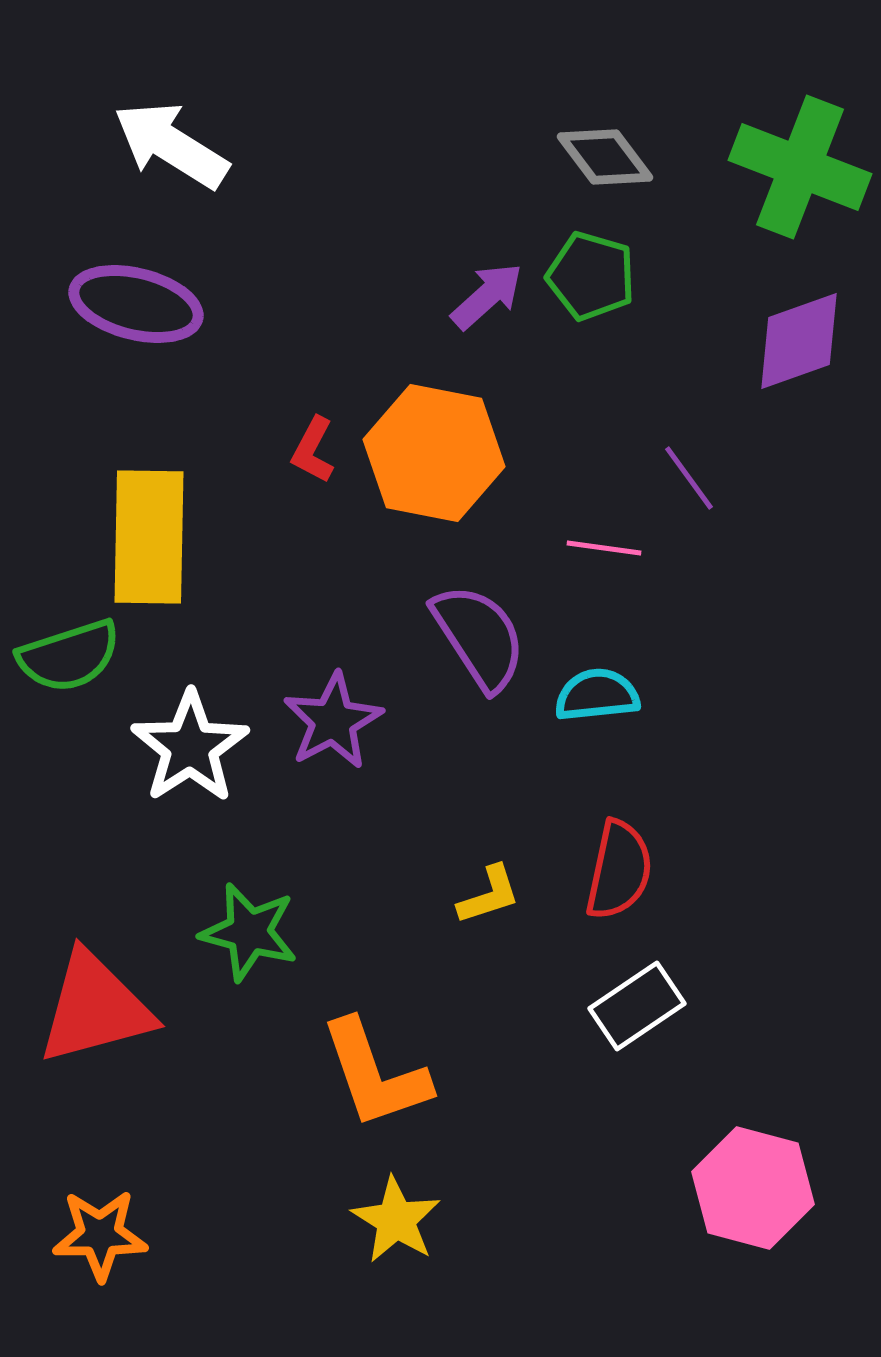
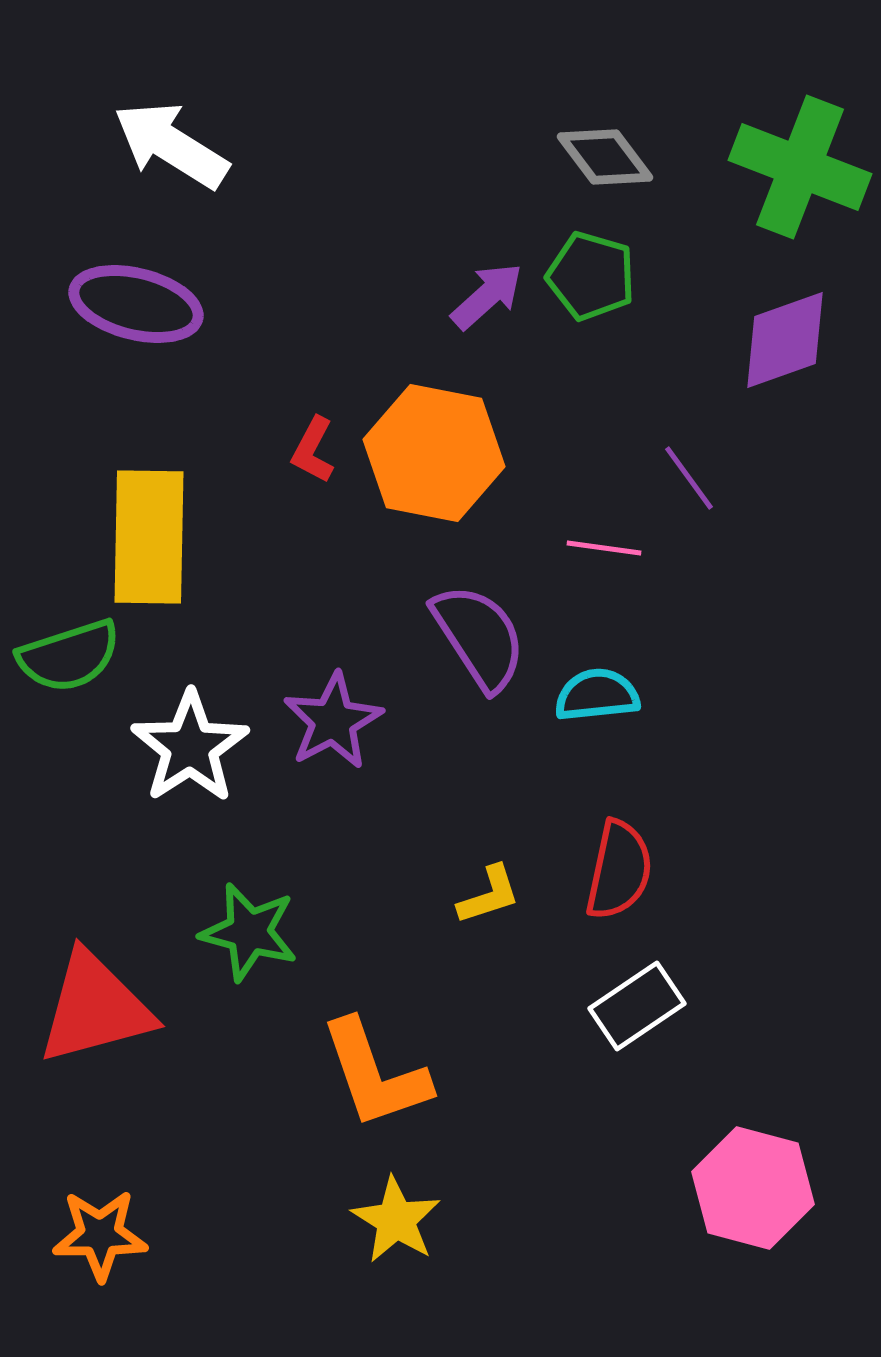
purple diamond: moved 14 px left, 1 px up
